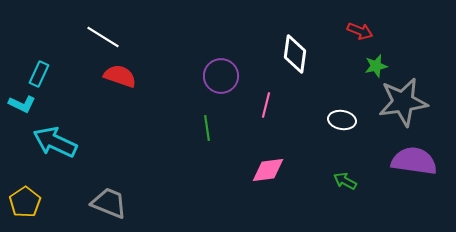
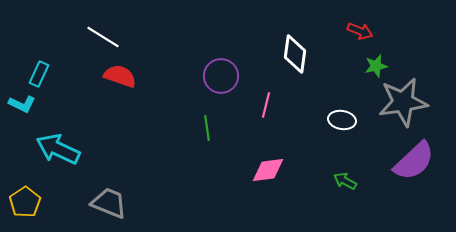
cyan arrow: moved 3 px right, 7 px down
purple semicircle: rotated 129 degrees clockwise
